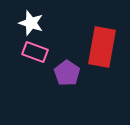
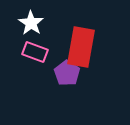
white star: rotated 15 degrees clockwise
red rectangle: moved 21 px left
